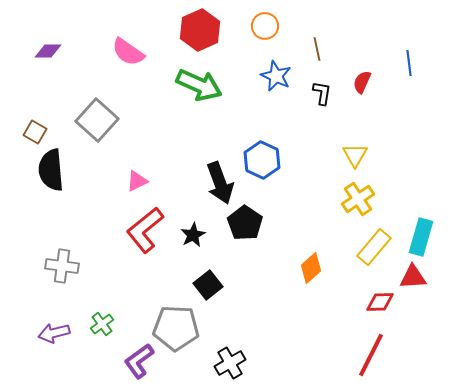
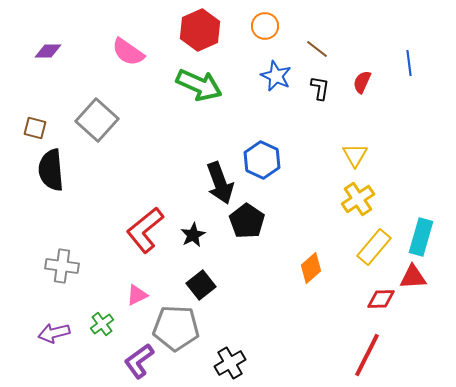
brown line: rotated 40 degrees counterclockwise
black L-shape: moved 2 px left, 5 px up
brown square: moved 4 px up; rotated 15 degrees counterclockwise
pink triangle: moved 114 px down
black pentagon: moved 2 px right, 2 px up
black square: moved 7 px left
red diamond: moved 1 px right, 3 px up
red line: moved 4 px left
